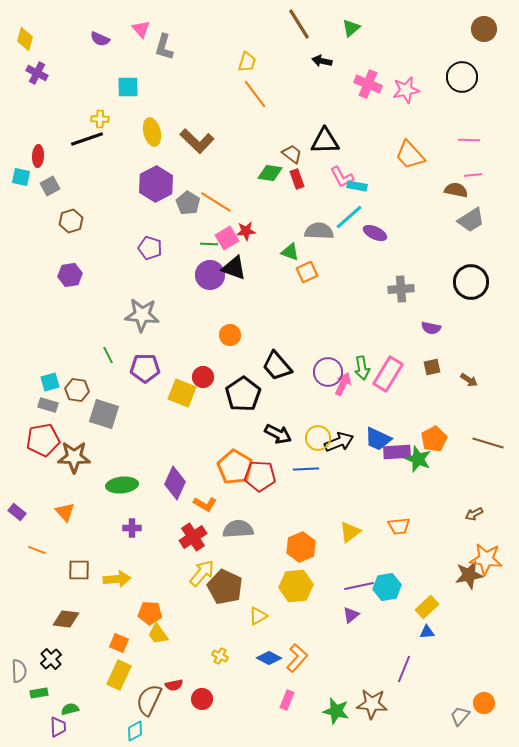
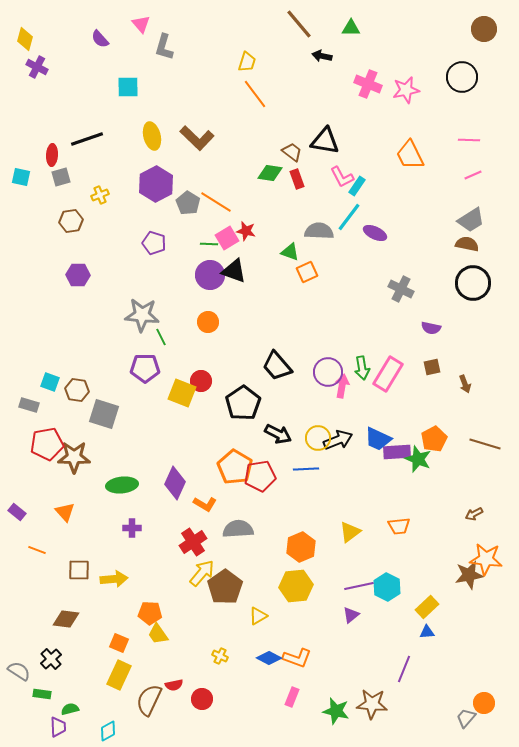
brown line at (299, 24): rotated 8 degrees counterclockwise
green triangle at (351, 28): rotated 42 degrees clockwise
pink triangle at (141, 29): moved 5 px up
purple semicircle at (100, 39): rotated 24 degrees clockwise
black arrow at (322, 61): moved 5 px up
purple cross at (37, 73): moved 6 px up
yellow cross at (100, 119): moved 76 px down; rotated 24 degrees counterclockwise
yellow ellipse at (152, 132): moved 4 px down
brown L-shape at (197, 141): moved 3 px up
black triangle at (325, 141): rotated 12 degrees clockwise
brown trapezoid at (292, 154): moved 2 px up
orange trapezoid at (410, 155): rotated 16 degrees clockwise
red ellipse at (38, 156): moved 14 px right, 1 px up
pink line at (473, 175): rotated 18 degrees counterclockwise
gray square at (50, 186): moved 11 px right, 9 px up; rotated 12 degrees clockwise
cyan rectangle at (357, 186): rotated 66 degrees counterclockwise
brown semicircle at (456, 190): moved 11 px right, 54 px down
cyan line at (349, 217): rotated 12 degrees counterclockwise
brown hexagon at (71, 221): rotated 10 degrees clockwise
red star at (246, 231): rotated 18 degrees clockwise
purple pentagon at (150, 248): moved 4 px right, 5 px up
black triangle at (234, 268): moved 3 px down
purple hexagon at (70, 275): moved 8 px right; rotated 10 degrees clockwise
black circle at (471, 282): moved 2 px right, 1 px down
gray cross at (401, 289): rotated 30 degrees clockwise
orange circle at (230, 335): moved 22 px left, 13 px up
green line at (108, 355): moved 53 px right, 18 px up
red circle at (203, 377): moved 2 px left, 4 px down
brown arrow at (469, 380): moved 4 px left, 4 px down; rotated 36 degrees clockwise
cyan square at (50, 382): rotated 36 degrees clockwise
pink arrow at (343, 384): moved 1 px left, 2 px down; rotated 15 degrees counterclockwise
black pentagon at (243, 394): moved 9 px down
gray rectangle at (48, 405): moved 19 px left
red pentagon at (43, 440): moved 4 px right, 4 px down
black arrow at (339, 442): moved 1 px left, 2 px up
brown line at (488, 443): moved 3 px left, 1 px down
red pentagon at (260, 476): rotated 12 degrees counterclockwise
red cross at (193, 537): moved 5 px down
yellow arrow at (117, 579): moved 3 px left
brown pentagon at (225, 587): rotated 12 degrees clockwise
cyan hexagon at (387, 587): rotated 24 degrees counterclockwise
orange L-shape at (297, 658): rotated 68 degrees clockwise
gray semicircle at (19, 671): rotated 55 degrees counterclockwise
green rectangle at (39, 693): moved 3 px right, 1 px down; rotated 18 degrees clockwise
pink rectangle at (287, 700): moved 5 px right, 3 px up
gray trapezoid at (460, 716): moved 6 px right, 2 px down
cyan diamond at (135, 731): moved 27 px left
